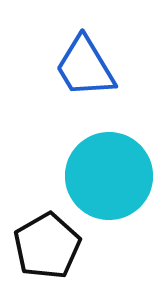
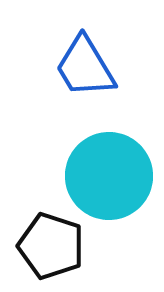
black pentagon: moved 4 px right; rotated 24 degrees counterclockwise
